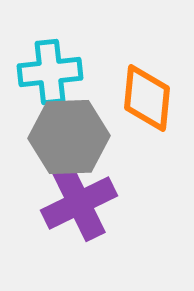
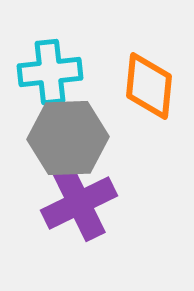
orange diamond: moved 2 px right, 12 px up
gray hexagon: moved 1 px left, 1 px down
